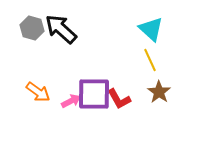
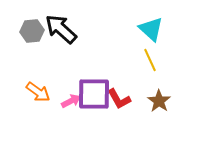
gray hexagon: moved 3 px down; rotated 20 degrees counterclockwise
brown star: moved 9 px down
